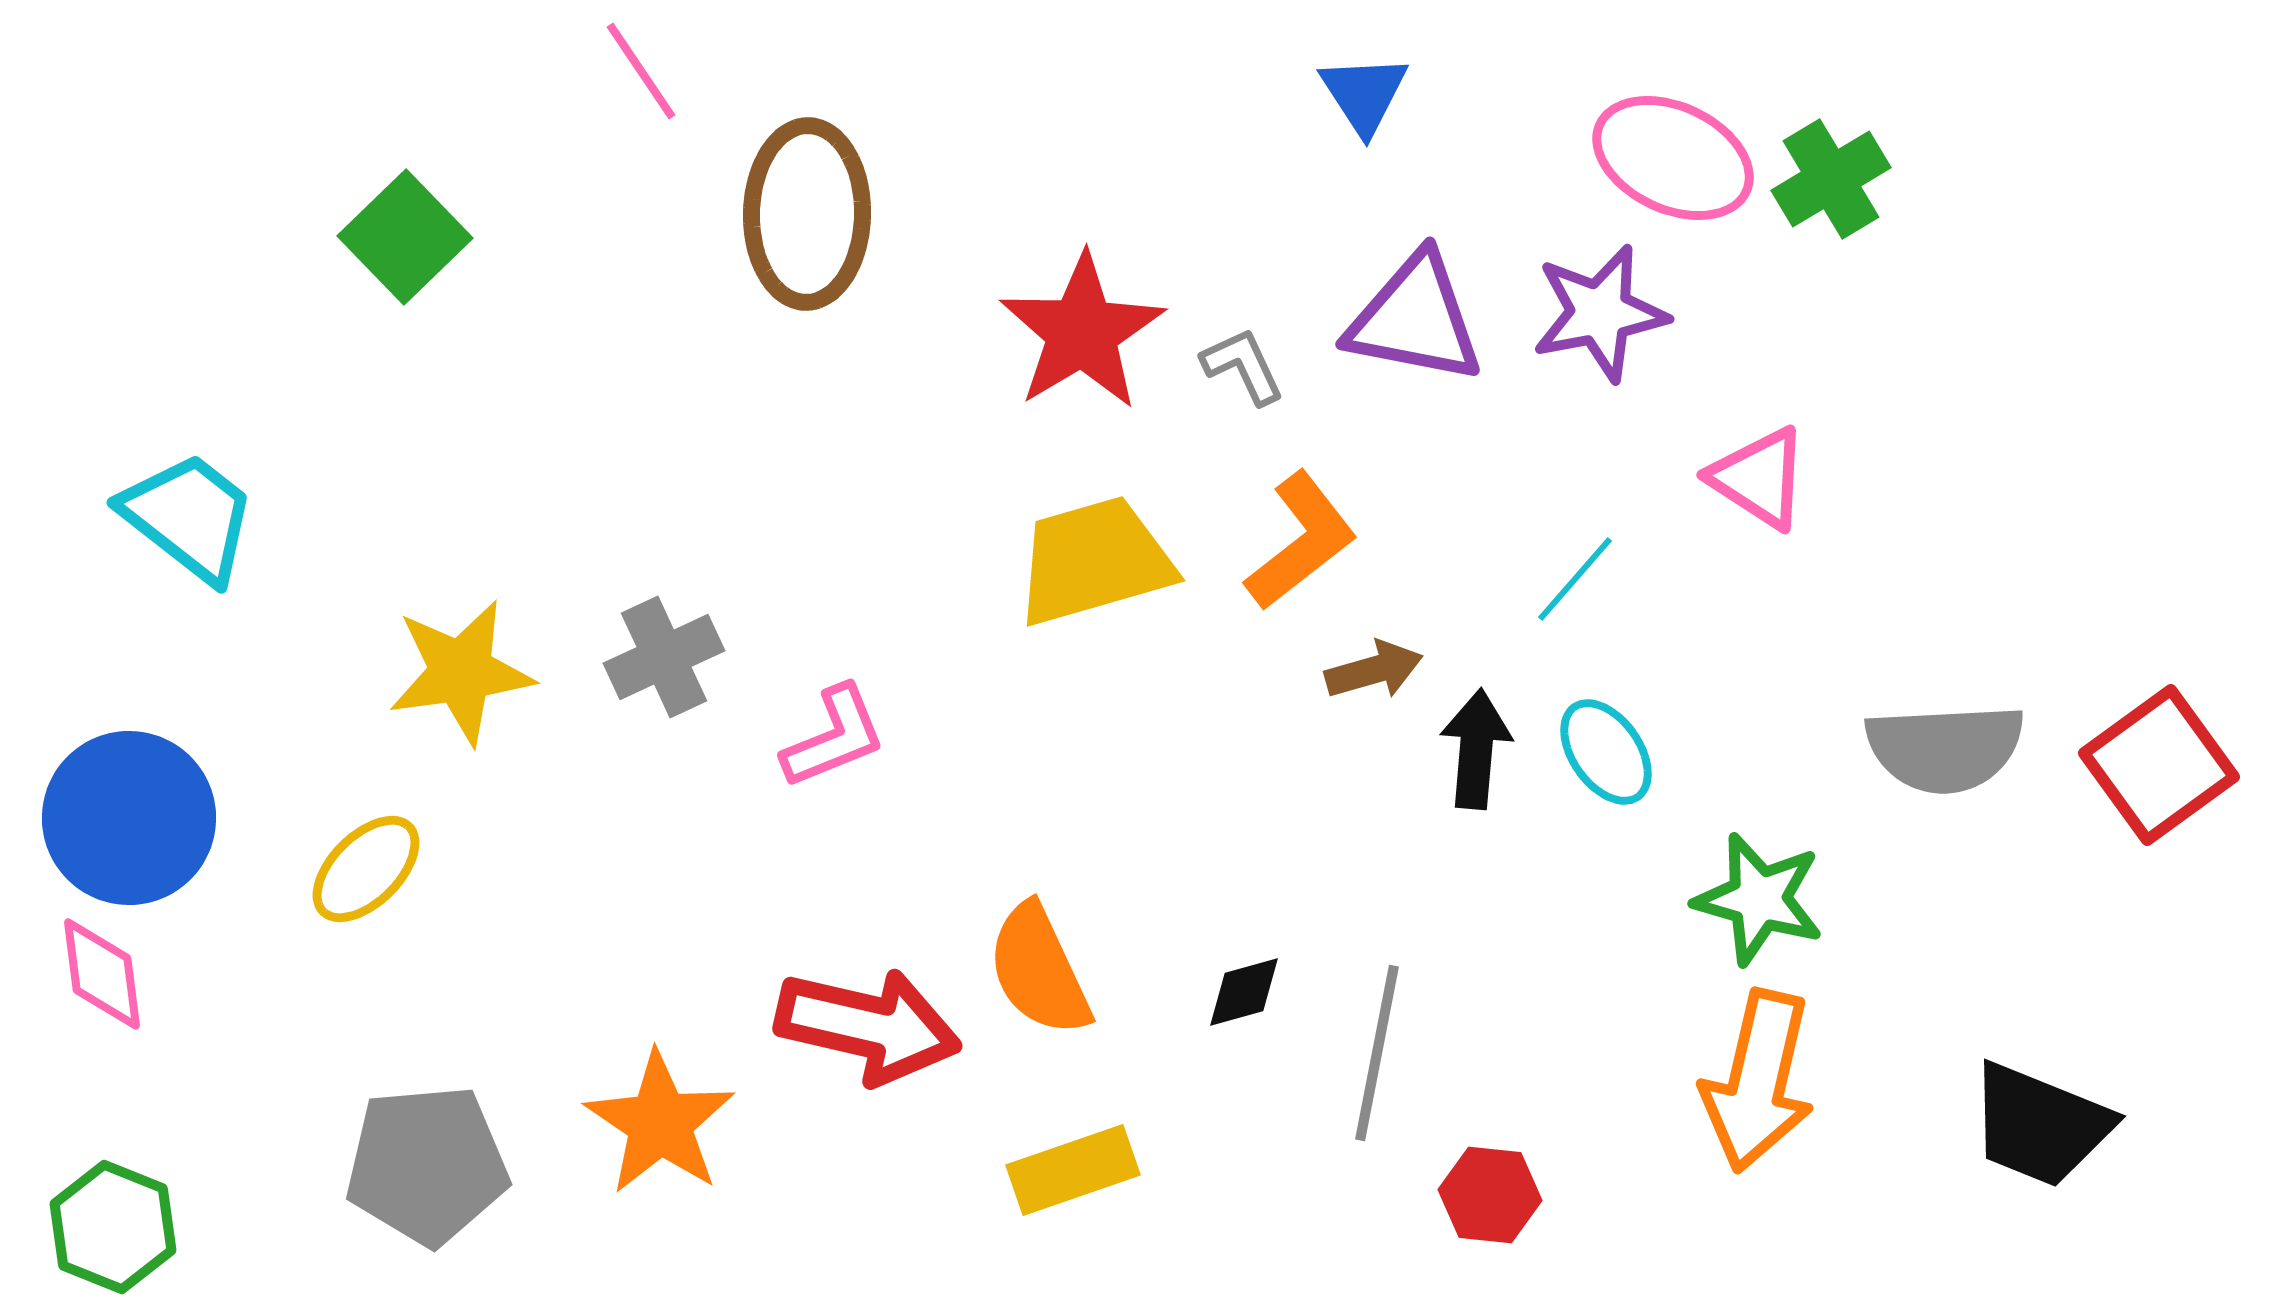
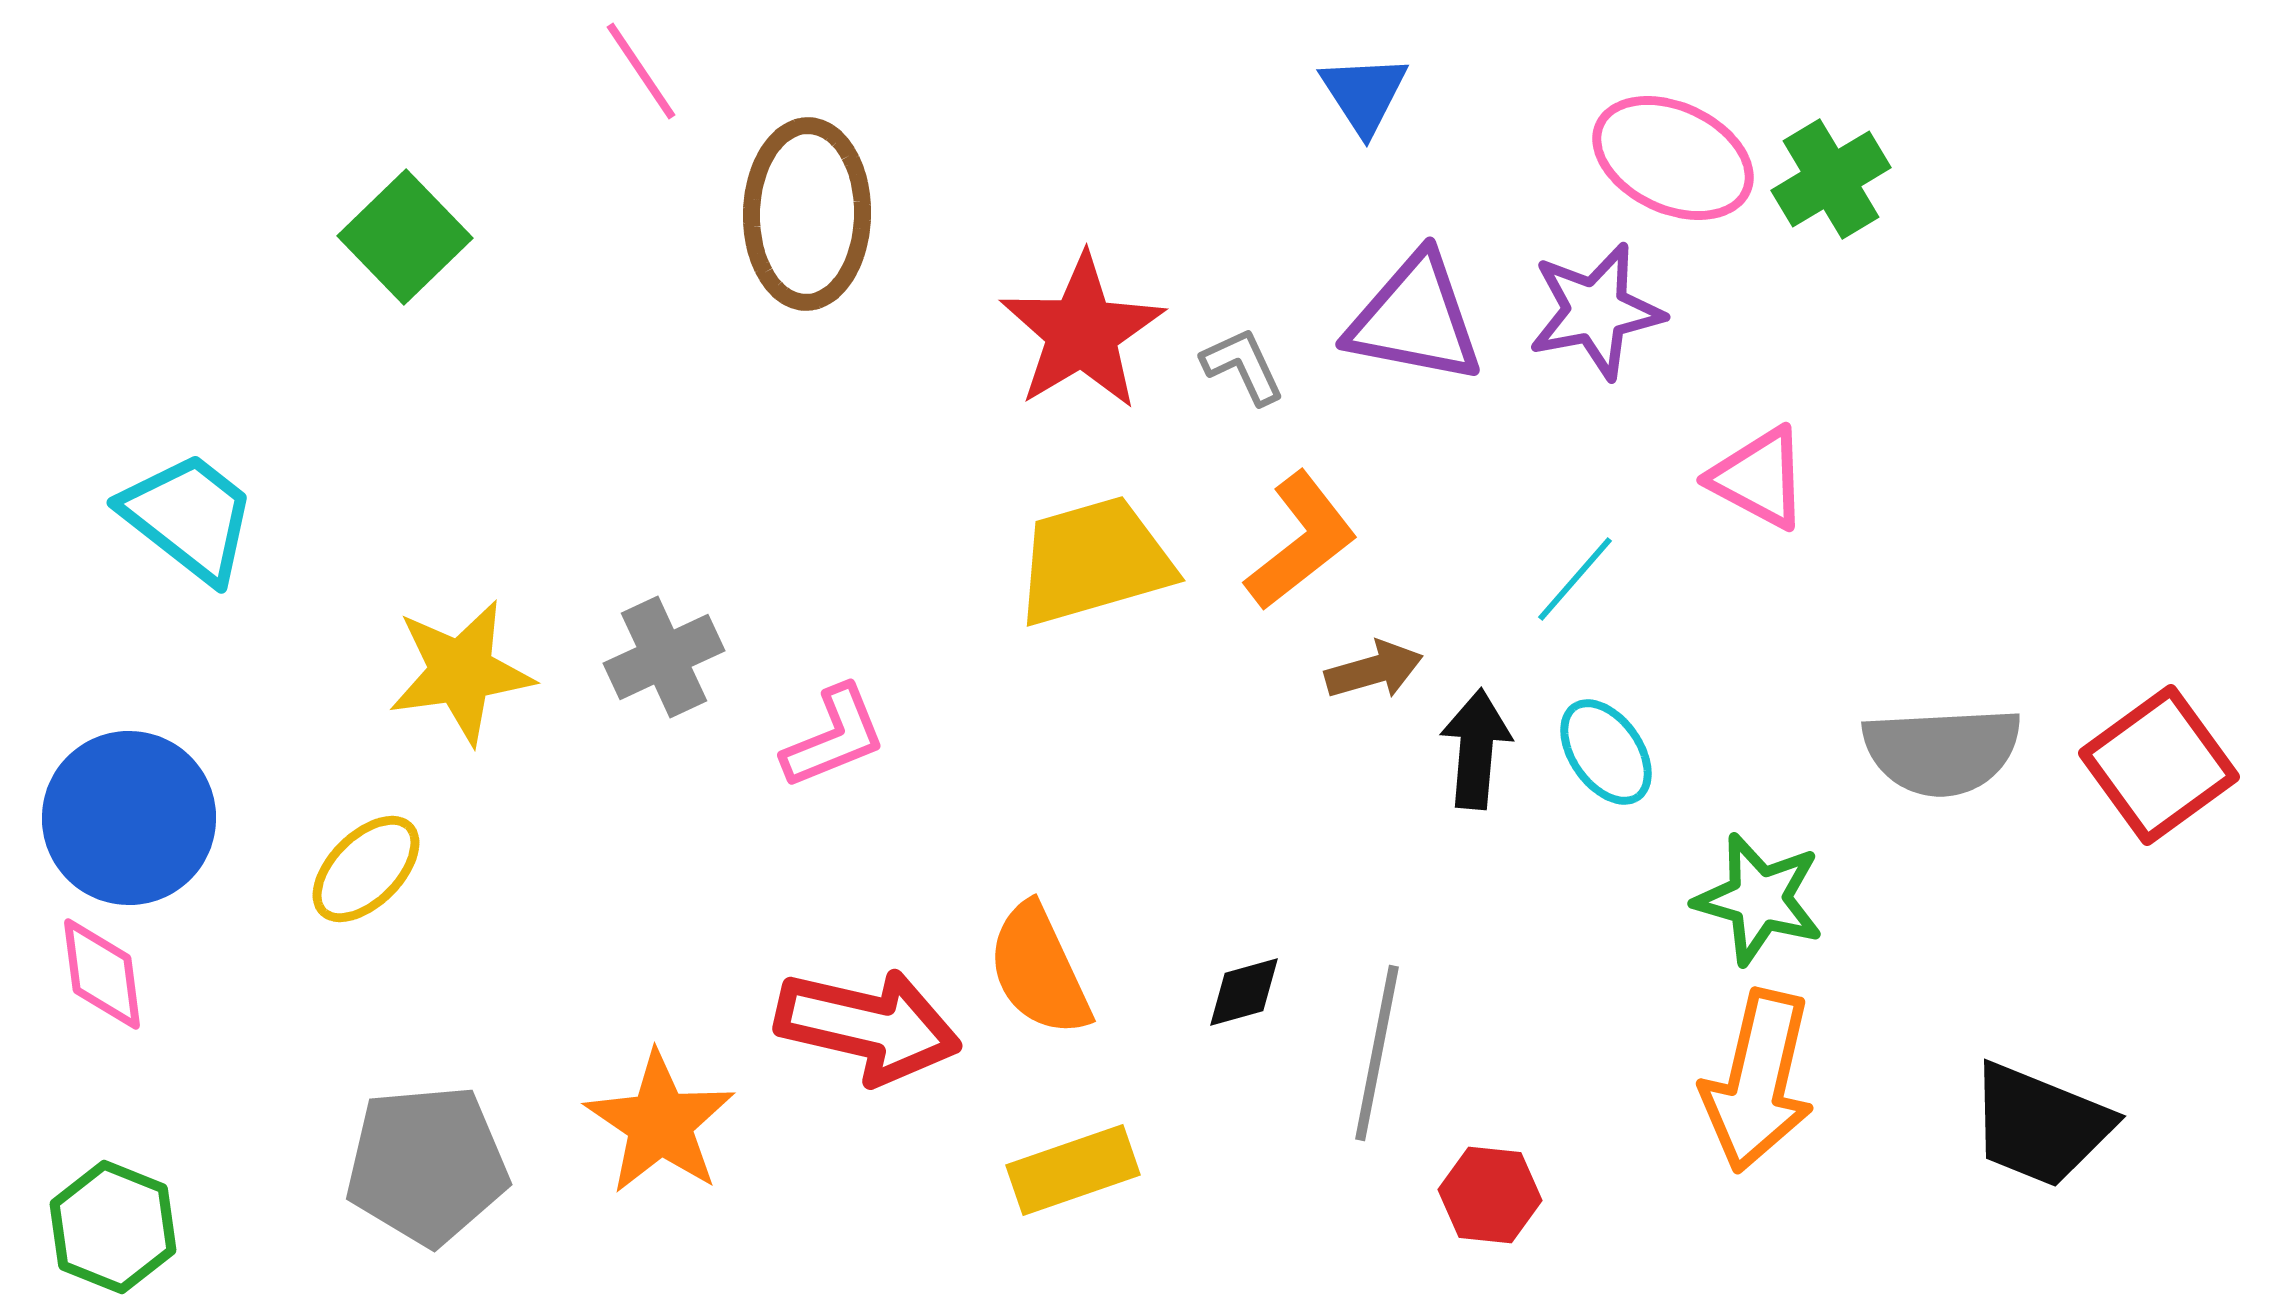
purple star: moved 4 px left, 2 px up
pink triangle: rotated 5 degrees counterclockwise
gray semicircle: moved 3 px left, 3 px down
